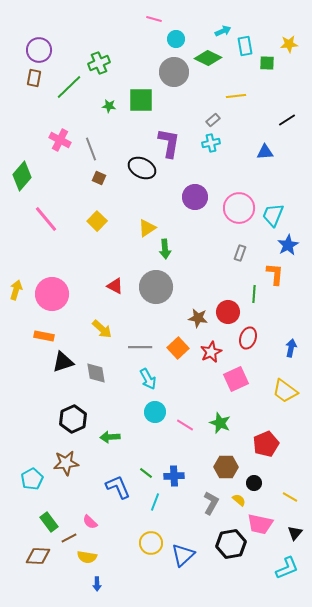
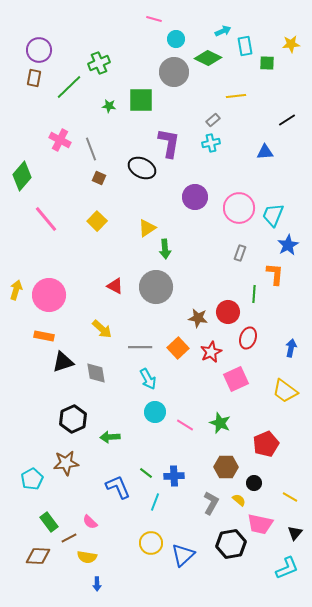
yellow star at (289, 44): moved 2 px right
pink circle at (52, 294): moved 3 px left, 1 px down
